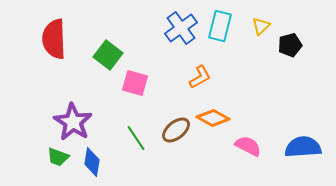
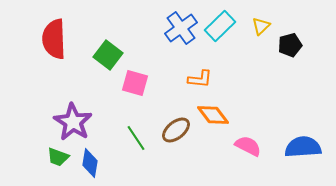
cyan rectangle: rotated 32 degrees clockwise
orange L-shape: moved 2 px down; rotated 35 degrees clockwise
orange diamond: moved 3 px up; rotated 24 degrees clockwise
blue diamond: moved 2 px left, 1 px down
